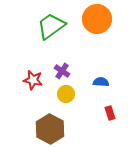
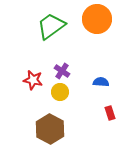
yellow circle: moved 6 px left, 2 px up
